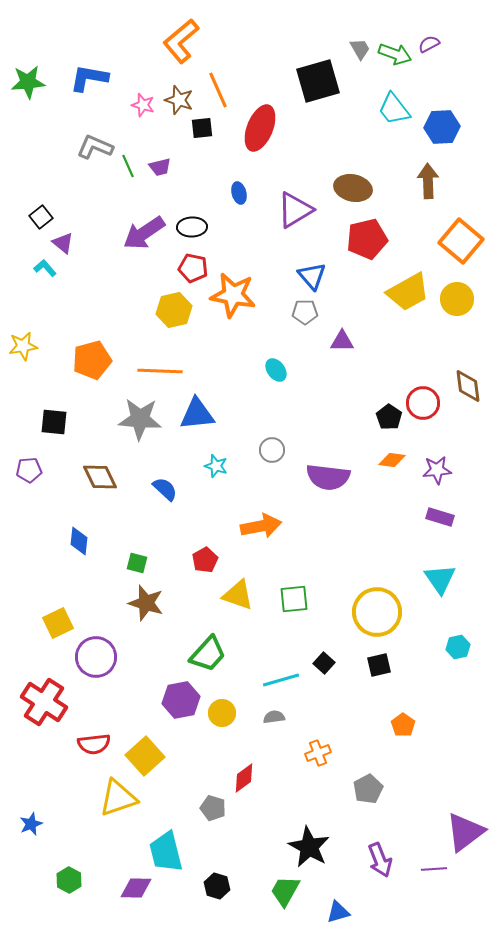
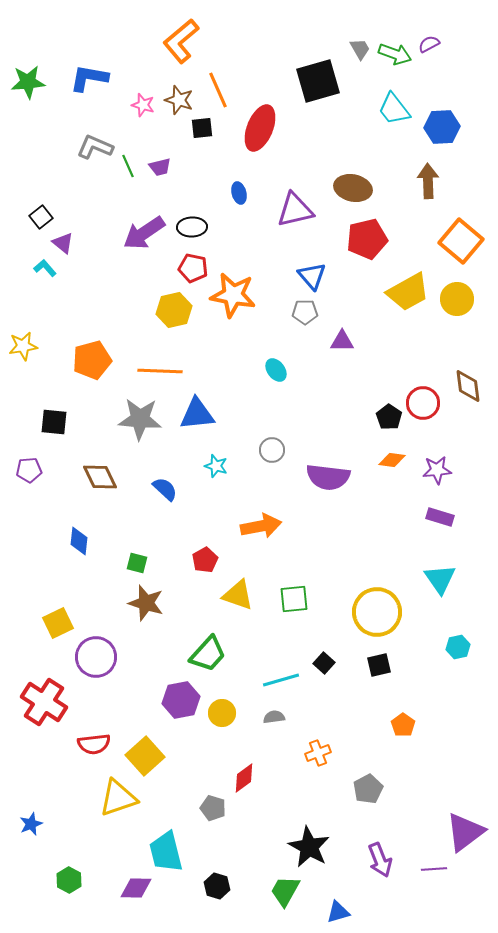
purple triangle at (295, 210): rotated 18 degrees clockwise
